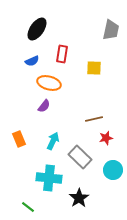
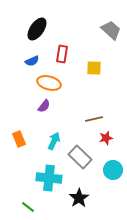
gray trapezoid: rotated 60 degrees counterclockwise
cyan arrow: moved 1 px right
